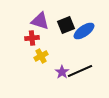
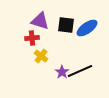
black square: rotated 30 degrees clockwise
blue ellipse: moved 3 px right, 3 px up
yellow cross: rotated 24 degrees counterclockwise
